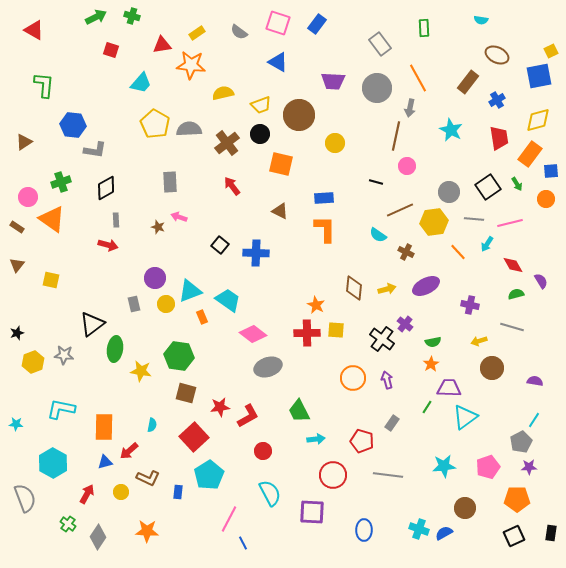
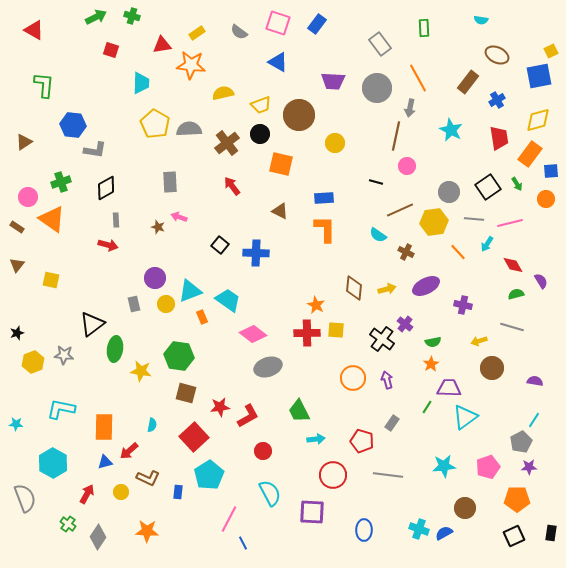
cyan trapezoid at (141, 83): rotated 40 degrees counterclockwise
purple cross at (470, 305): moved 7 px left
